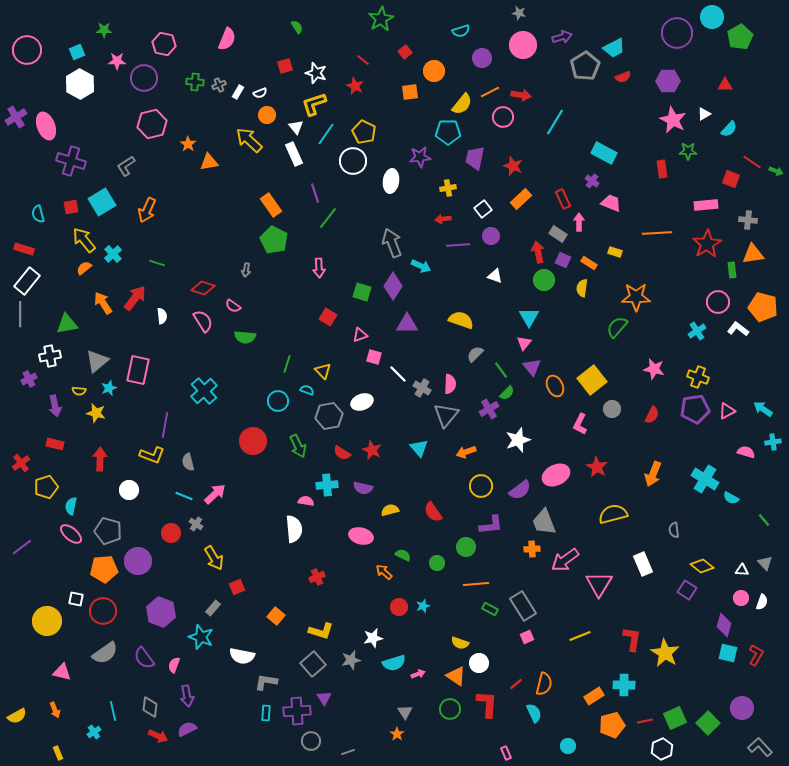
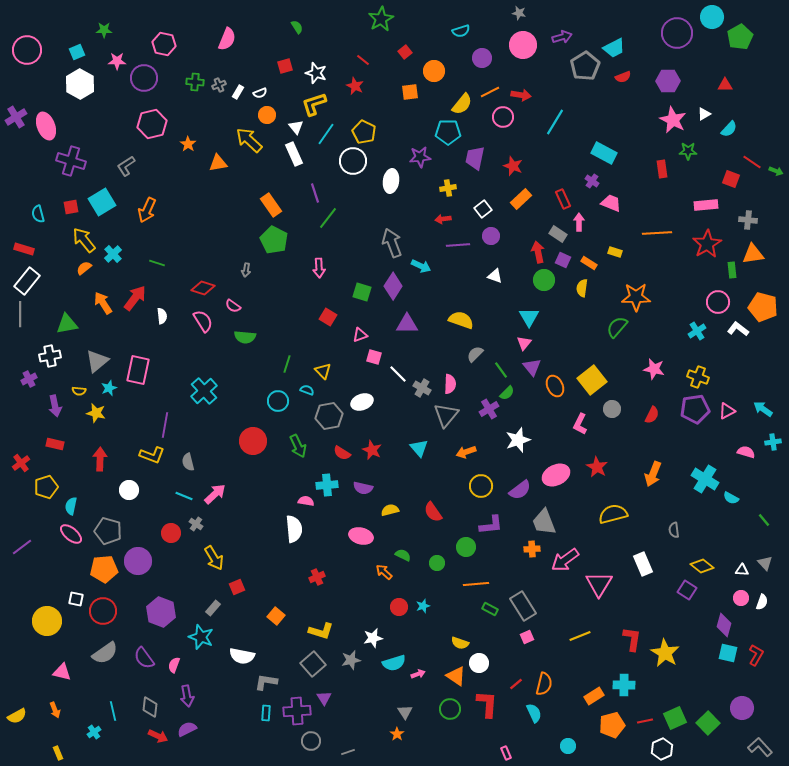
orange triangle at (209, 162): moved 9 px right, 1 px down
